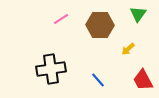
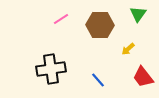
red trapezoid: moved 3 px up; rotated 10 degrees counterclockwise
